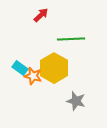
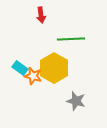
red arrow: rotated 126 degrees clockwise
